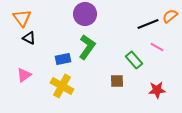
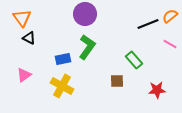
pink line: moved 13 px right, 3 px up
